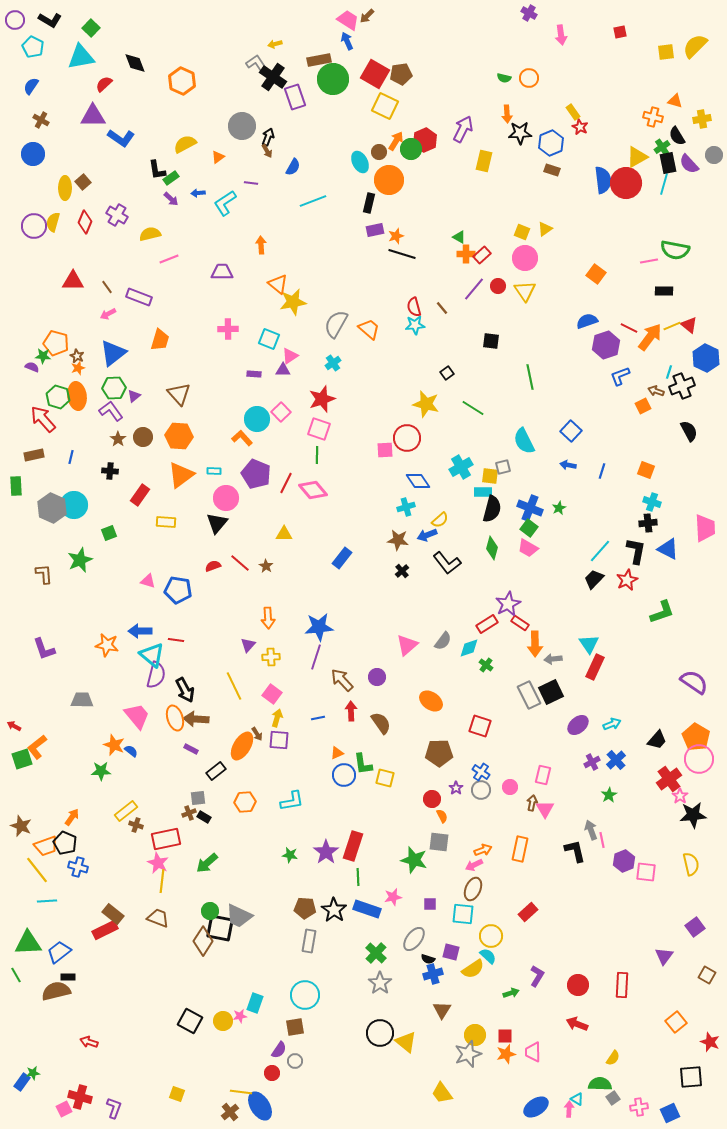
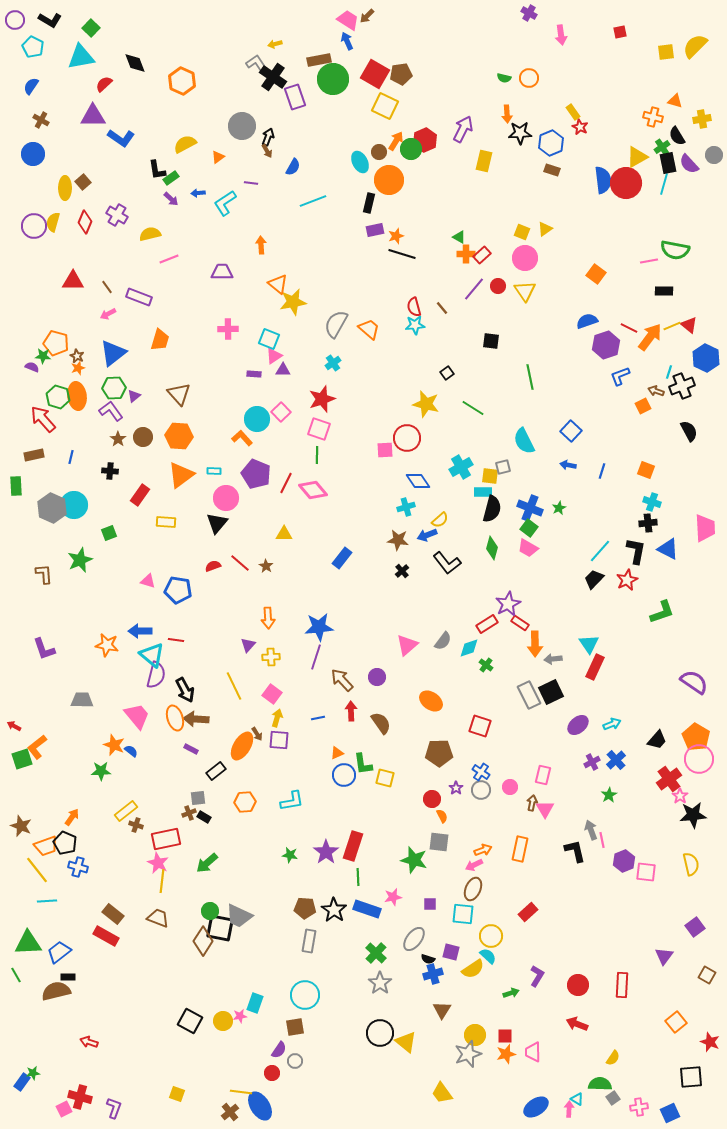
pink triangle at (290, 356): moved 16 px left
red rectangle at (105, 930): moved 1 px right, 6 px down; rotated 55 degrees clockwise
